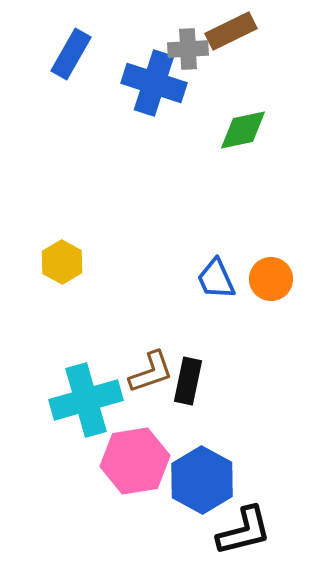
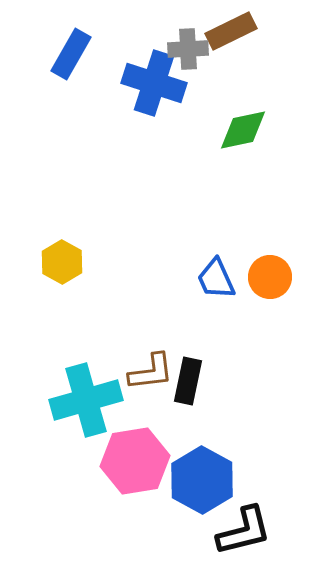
orange circle: moved 1 px left, 2 px up
brown L-shape: rotated 12 degrees clockwise
